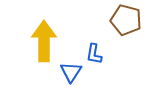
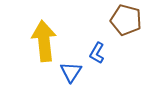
yellow arrow: rotated 6 degrees counterclockwise
blue L-shape: moved 3 px right, 1 px up; rotated 20 degrees clockwise
